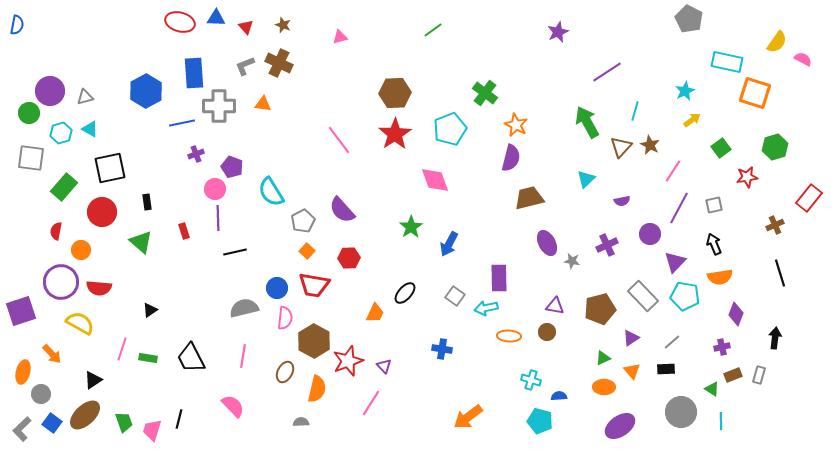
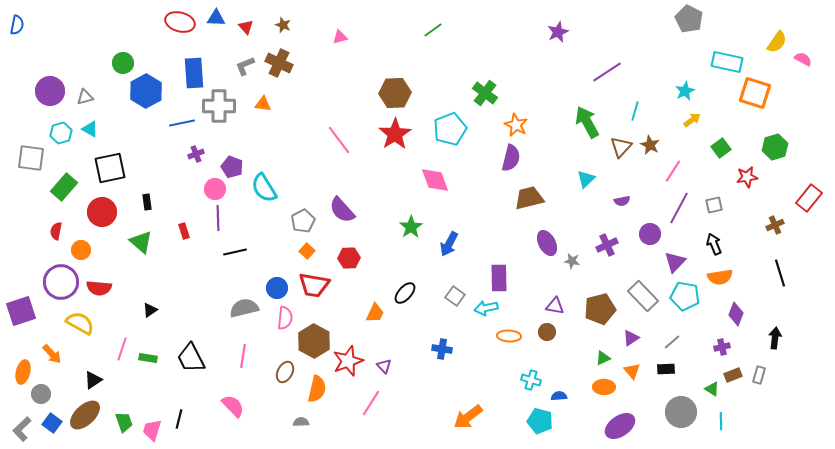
green circle at (29, 113): moved 94 px right, 50 px up
cyan semicircle at (271, 192): moved 7 px left, 4 px up
